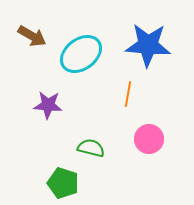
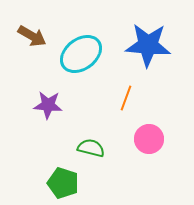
orange line: moved 2 px left, 4 px down; rotated 10 degrees clockwise
